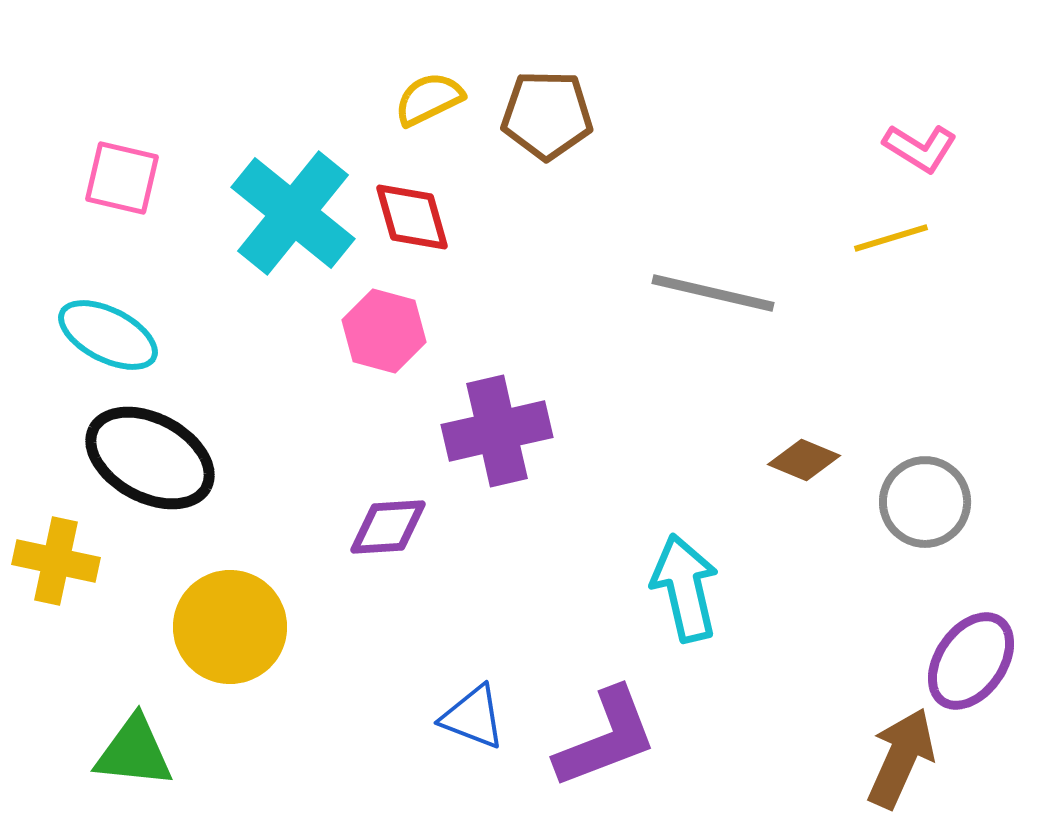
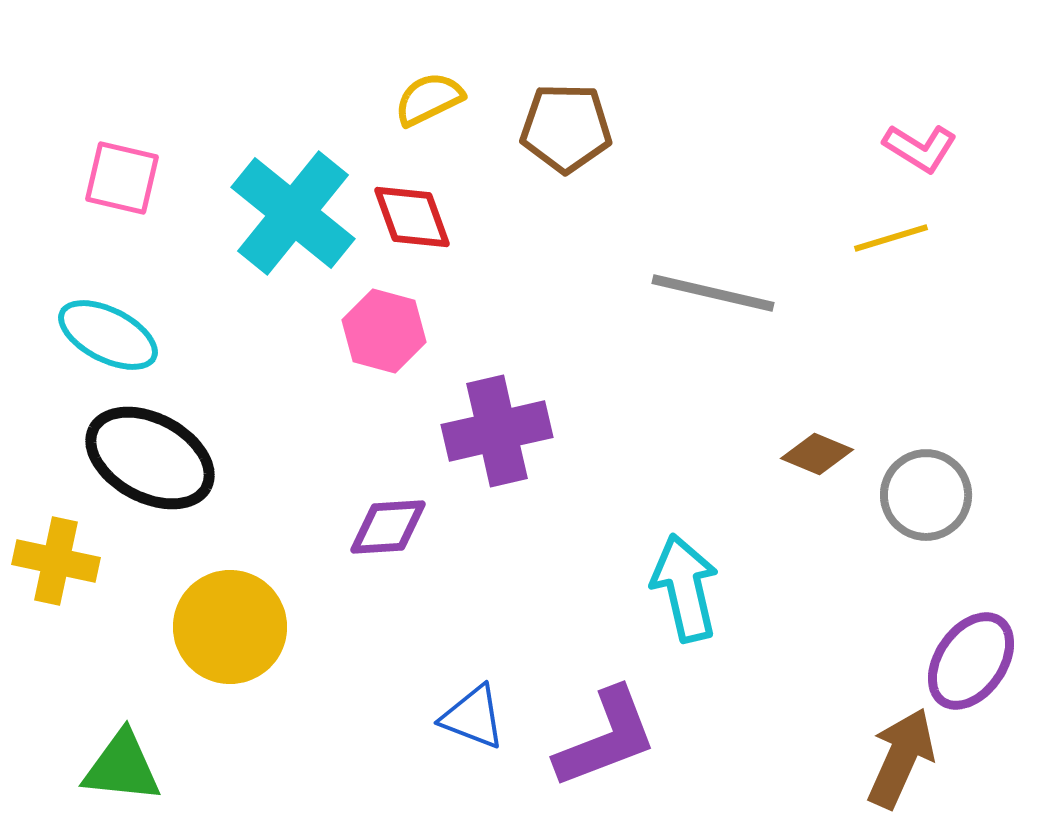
brown pentagon: moved 19 px right, 13 px down
red diamond: rotated 4 degrees counterclockwise
brown diamond: moved 13 px right, 6 px up
gray circle: moved 1 px right, 7 px up
green triangle: moved 12 px left, 15 px down
